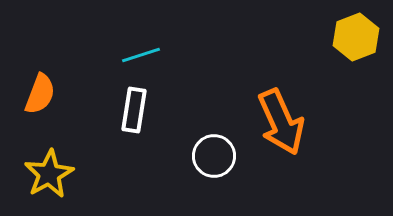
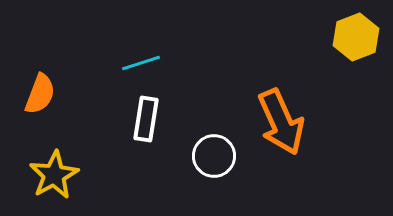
cyan line: moved 8 px down
white rectangle: moved 12 px right, 9 px down
yellow star: moved 5 px right, 1 px down
